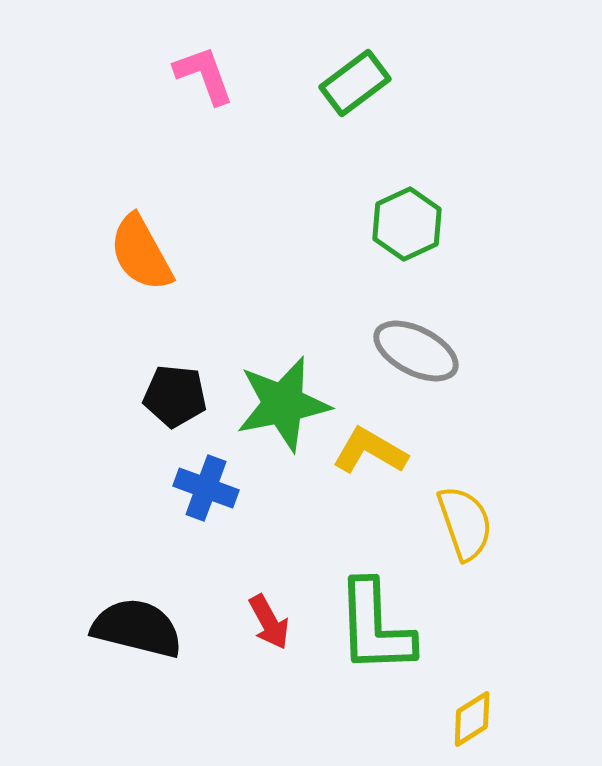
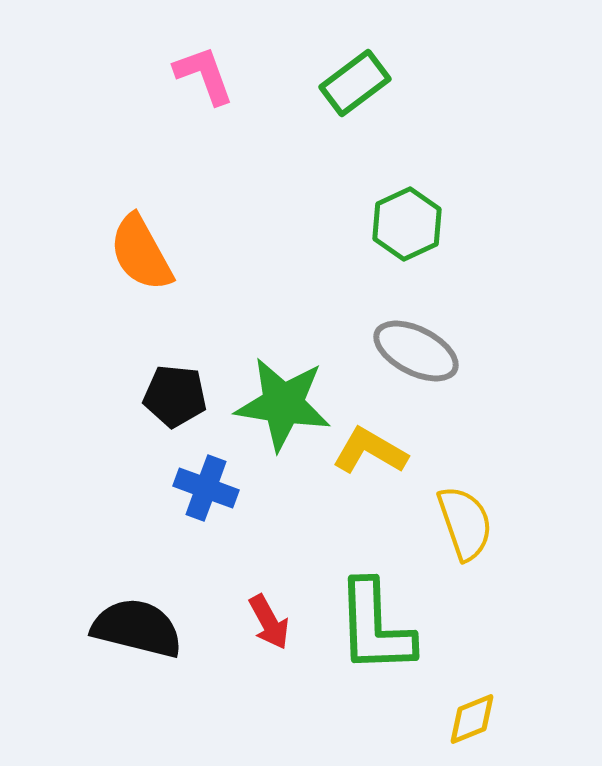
green star: rotated 20 degrees clockwise
yellow diamond: rotated 10 degrees clockwise
